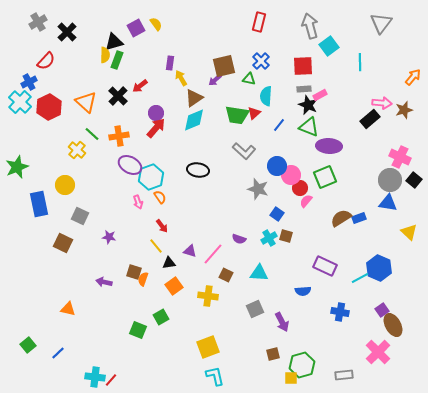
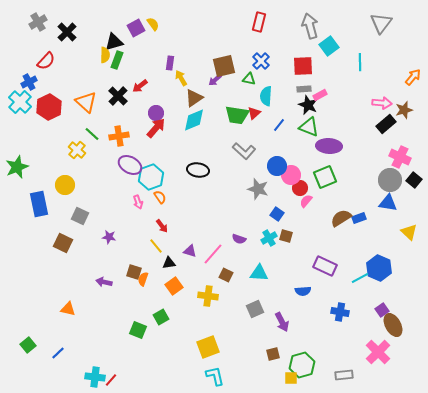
yellow semicircle at (156, 24): moved 3 px left
black rectangle at (370, 119): moved 16 px right, 5 px down
